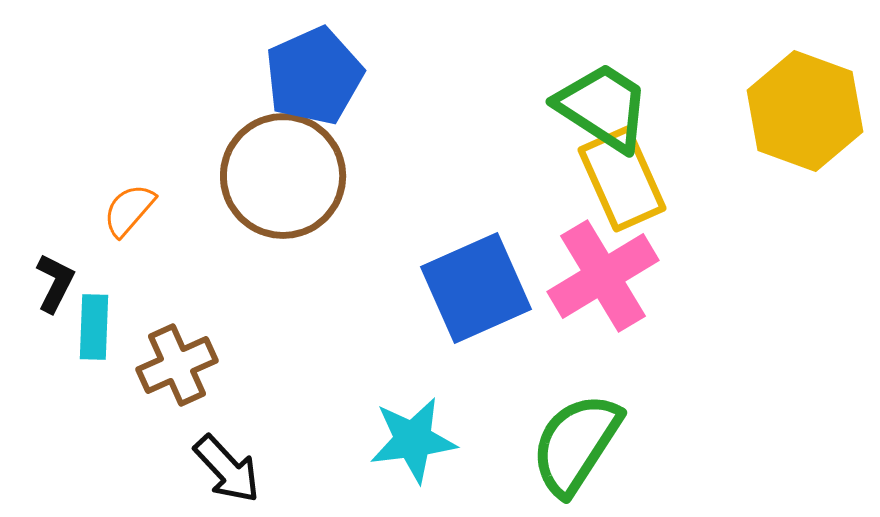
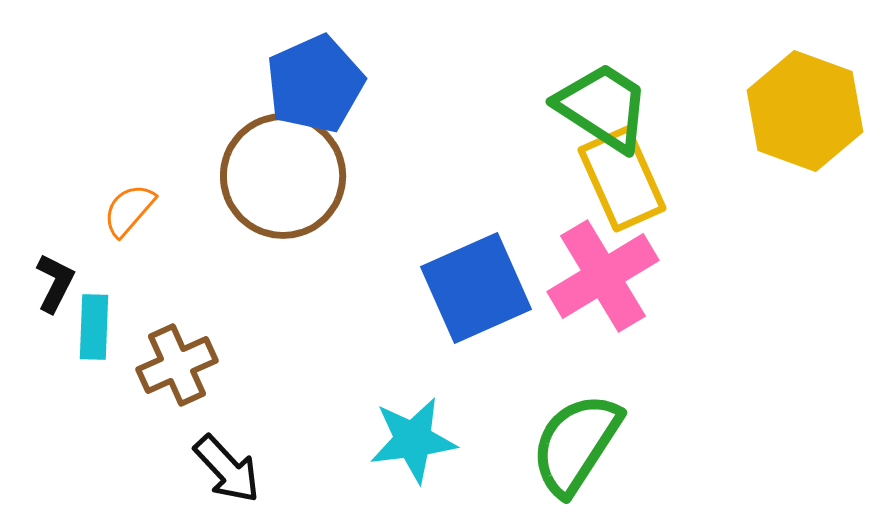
blue pentagon: moved 1 px right, 8 px down
